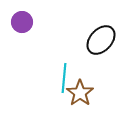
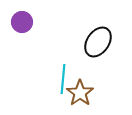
black ellipse: moved 3 px left, 2 px down; rotated 8 degrees counterclockwise
cyan line: moved 1 px left, 1 px down
